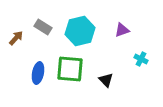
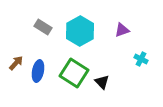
cyan hexagon: rotated 16 degrees counterclockwise
brown arrow: moved 25 px down
green square: moved 4 px right, 4 px down; rotated 28 degrees clockwise
blue ellipse: moved 2 px up
black triangle: moved 4 px left, 2 px down
